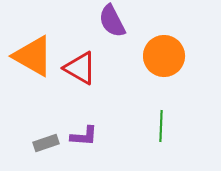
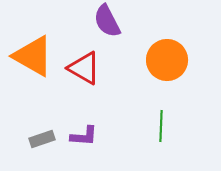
purple semicircle: moved 5 px left
orange circle: moved 3 px right, 4 px down
red triangle: moved 4 px right
gray rectangle: moved 4 px left, 4 px up
